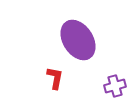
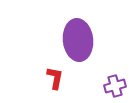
purple ellipse: rotated 27 degrees clockwise
